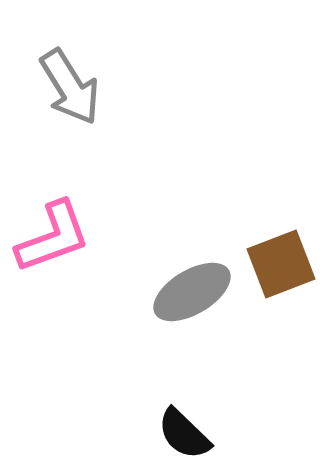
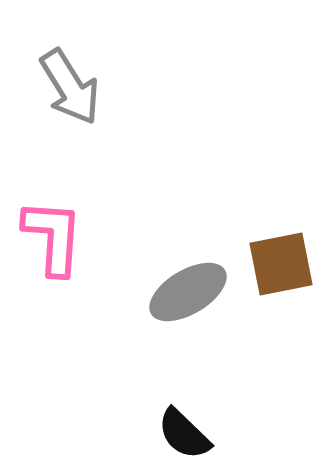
pink L-shape: rotated 66 degrees counterclockwise
brown square: rotated 10 degrees clockwise
gray ellipse: moved 4 px left
